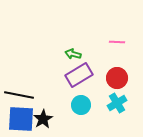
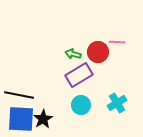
red circle: moved 19 px left, 26 px up
